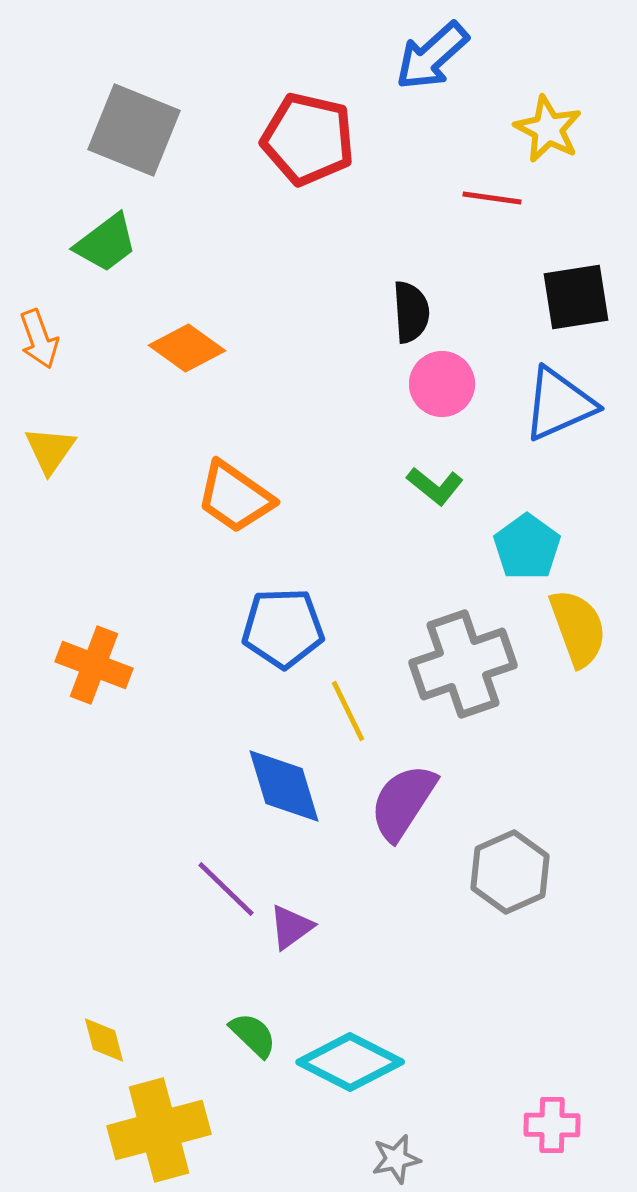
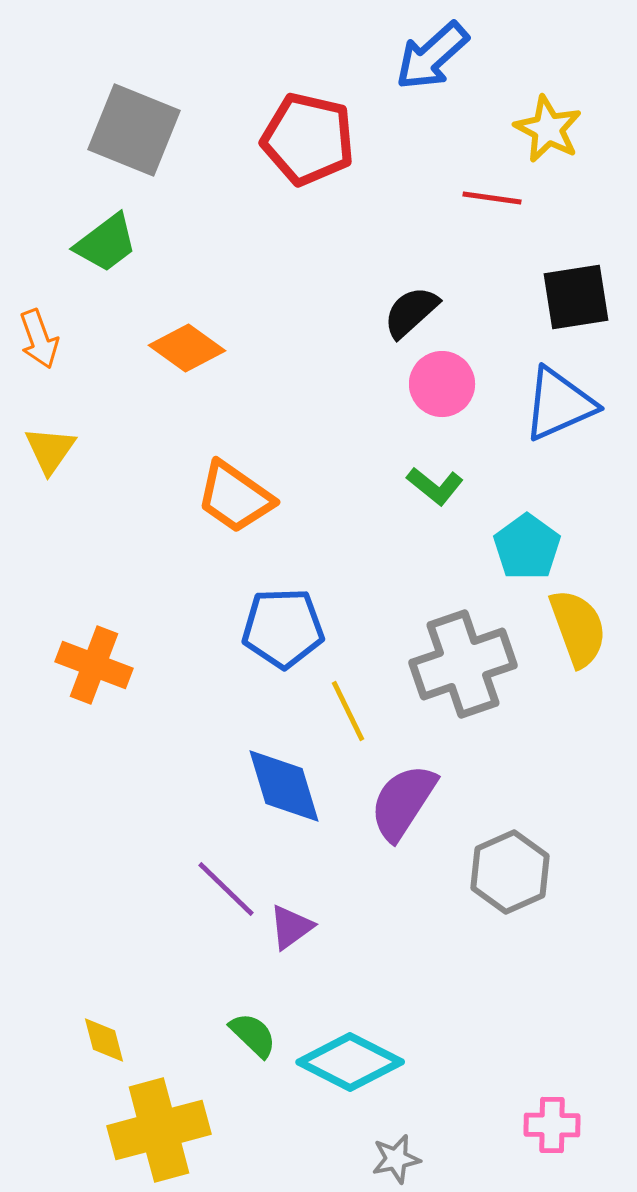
black semicircle: rotated 128 degrees counterclockwise
